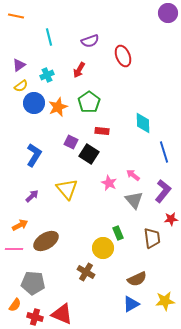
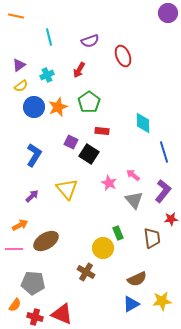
blue circle: moved 4 px down
yellow star: moved 3 px left
